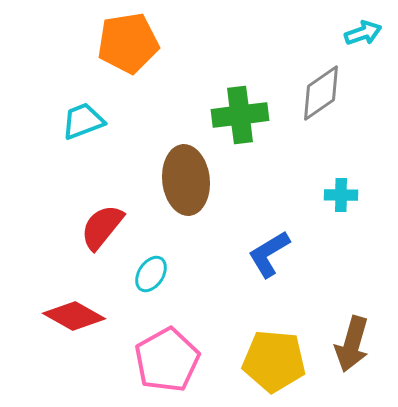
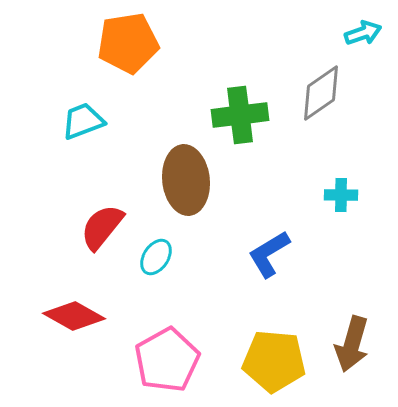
cyan ellipse: moved 5 px right, 17 px up
